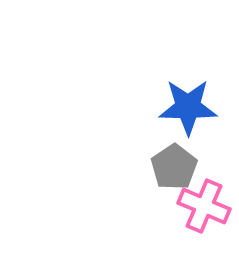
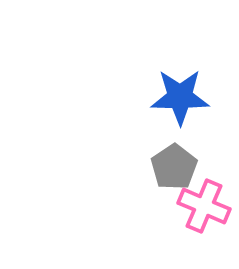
blue star: moved 8 px left, 10 px up
